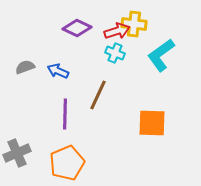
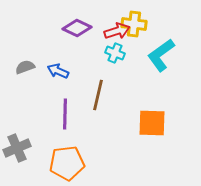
brown line: rotated 12 degrees counterclockwise
gray cross: moved 5 px up
orange pentagon: rotated 16 degrees clockwise
